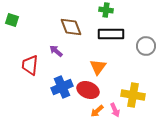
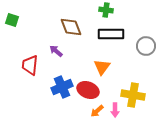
orange triangle: moved 4 px right
pink arrow: rotated 24 degrees clockwise
